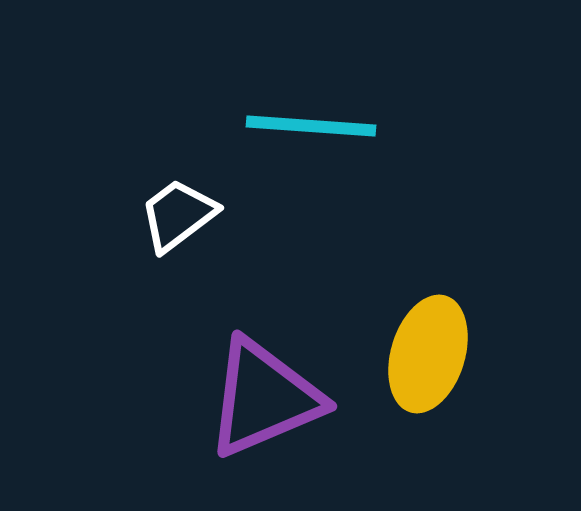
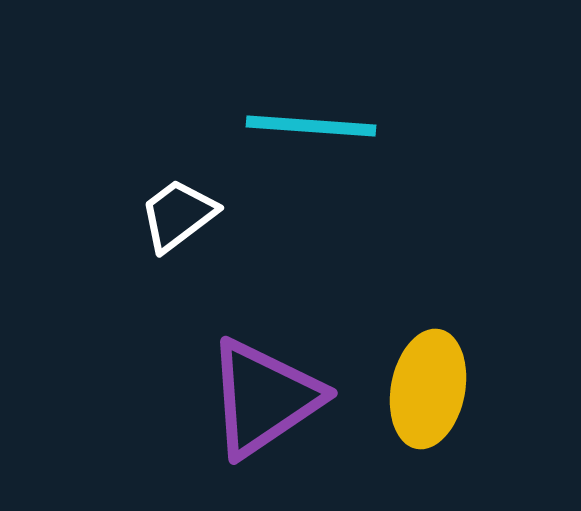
yellow ellipse: moved 35 px down; rotated 6 degrees counterclockwise
purple triangle: rotated 11 degrees counterclockwise
